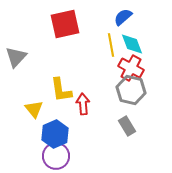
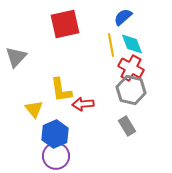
red arrow: rotated 90 degrees counterclockwise
